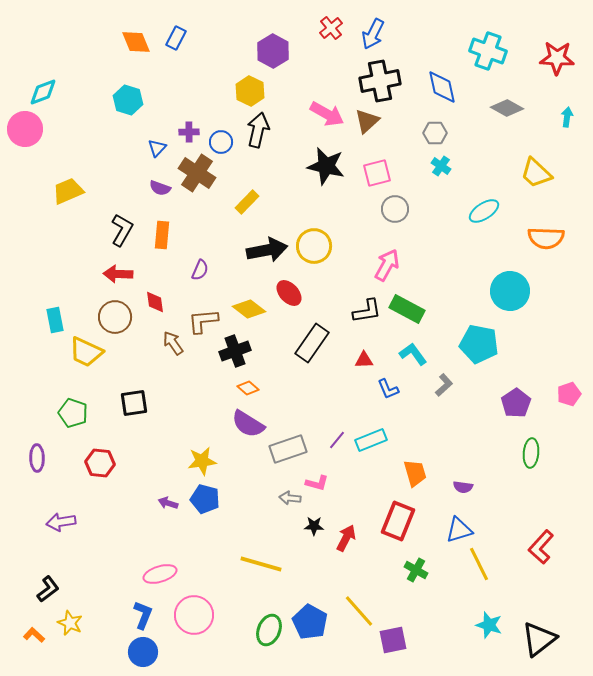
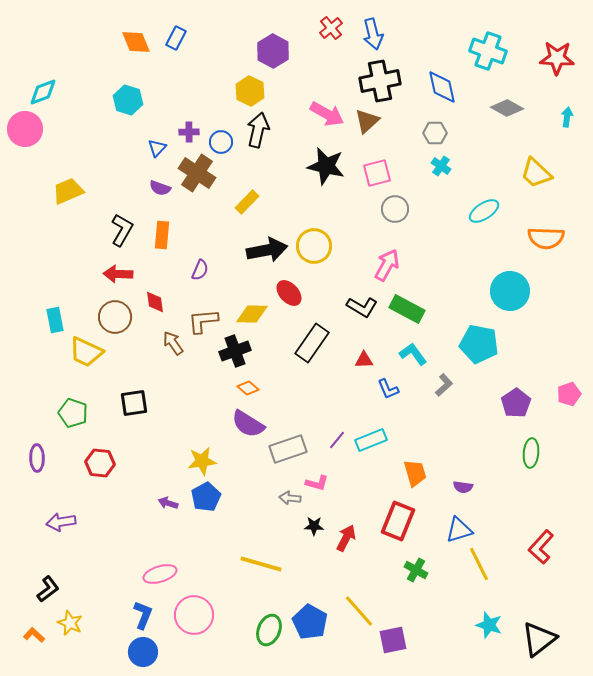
blue arrow at (373, 34): rotated 40 degrees counterclockwise
yellow diamond at (249, 309): moved 3 px right, 5 px down; rotated 36 degrees counterclockwise
black L-shape at (367, 311): moved 5 px left, 4 px up; rotated 40 degrees clockwise
blue pentagon at (205, 499): moved 1 px right, 2 px up; rotated 28 degrees clockwise
